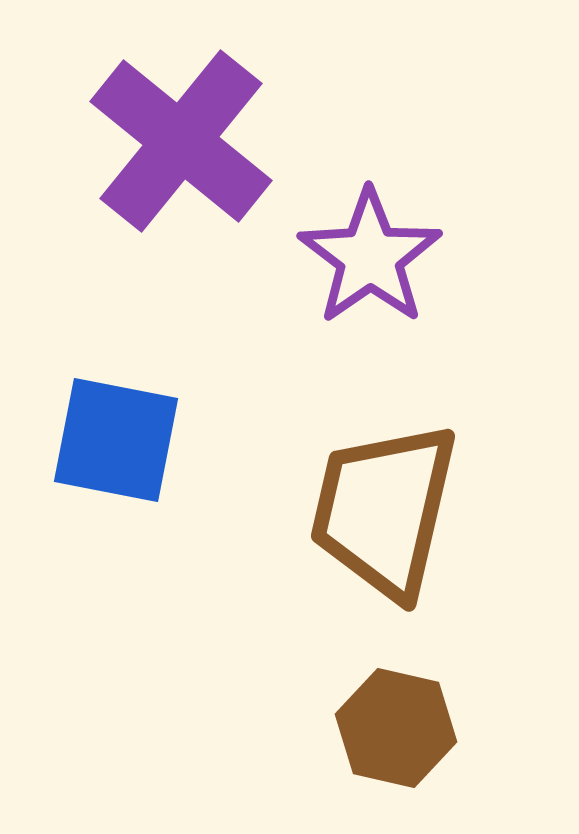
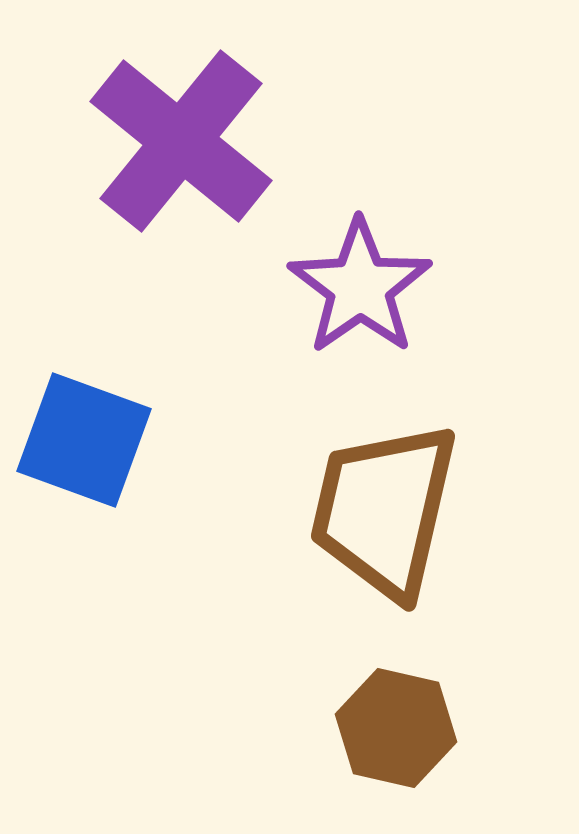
purple star: moved 10 px left, 30 px down
blue square: moved 32 px left; rotated 9 degrees clockwise
